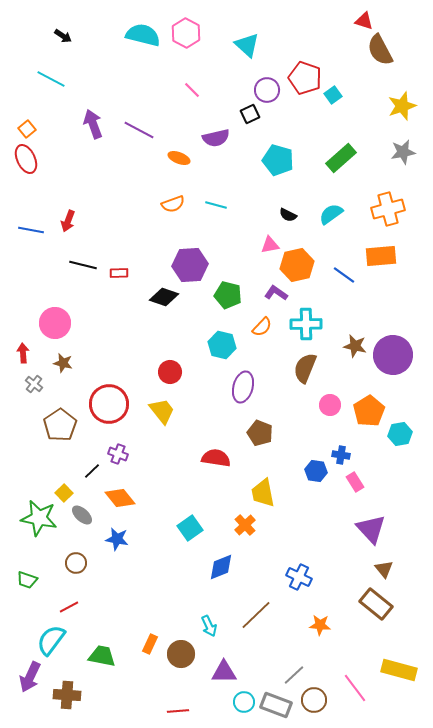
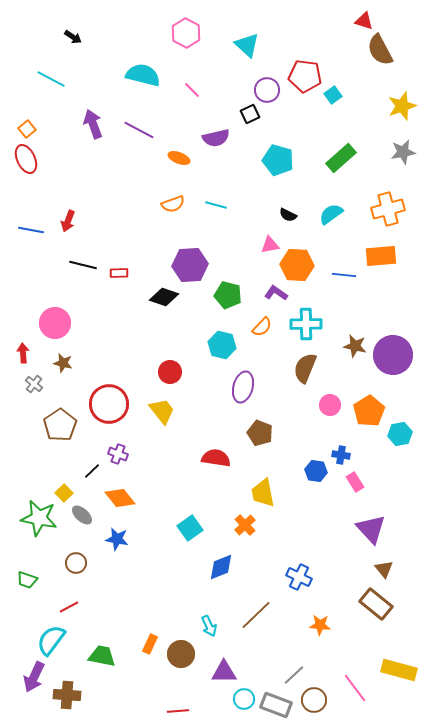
cyan semicircle at (143, 35): moved 40 px down
black arrow at (63, 36): moved 10 px right, 1 px down
red pentagon at (305, 78): moved 2 px up; rotated 12 degrees counterclockwise
orange hexagon at (297, 265): rotated 16 degrees clockwise
blue line at (344, 275): rotated 30 degrees counterclockwise
purple arrow at (30, 677): moved 4 px right
cyan circle at (244, 702): moved 3 px up
